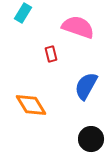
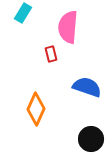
pink semicircle: moved 10 px left; rotated 104 degrees counterclockwise
blue semicircle: moved 1 px right, 1 px down; rotated 80 degrees clockwise
orange diamond: moved 5 px right, 4 px down; rotated 56 degrees clockwise
